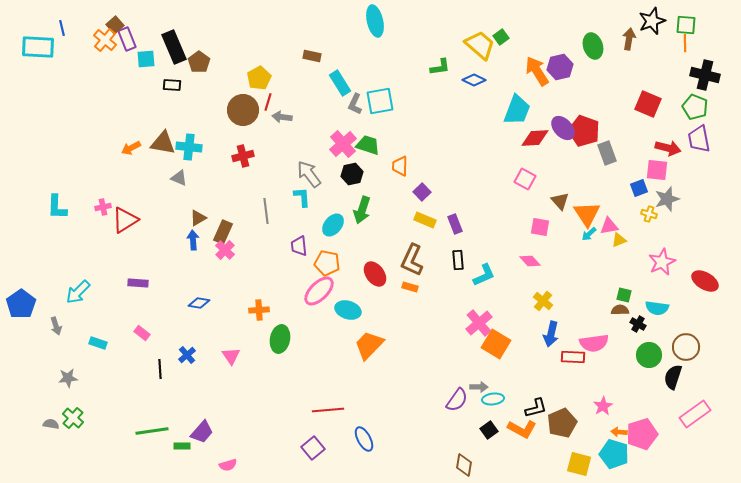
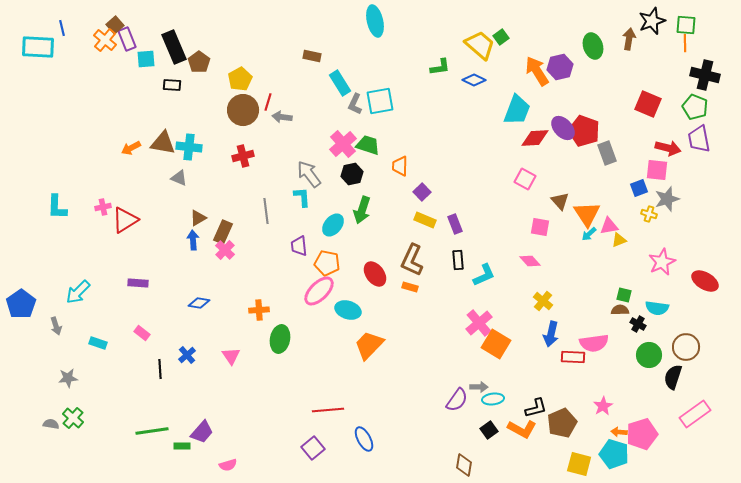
yellow pentagon at (259, 78): moved 19 px left, 1 px down
